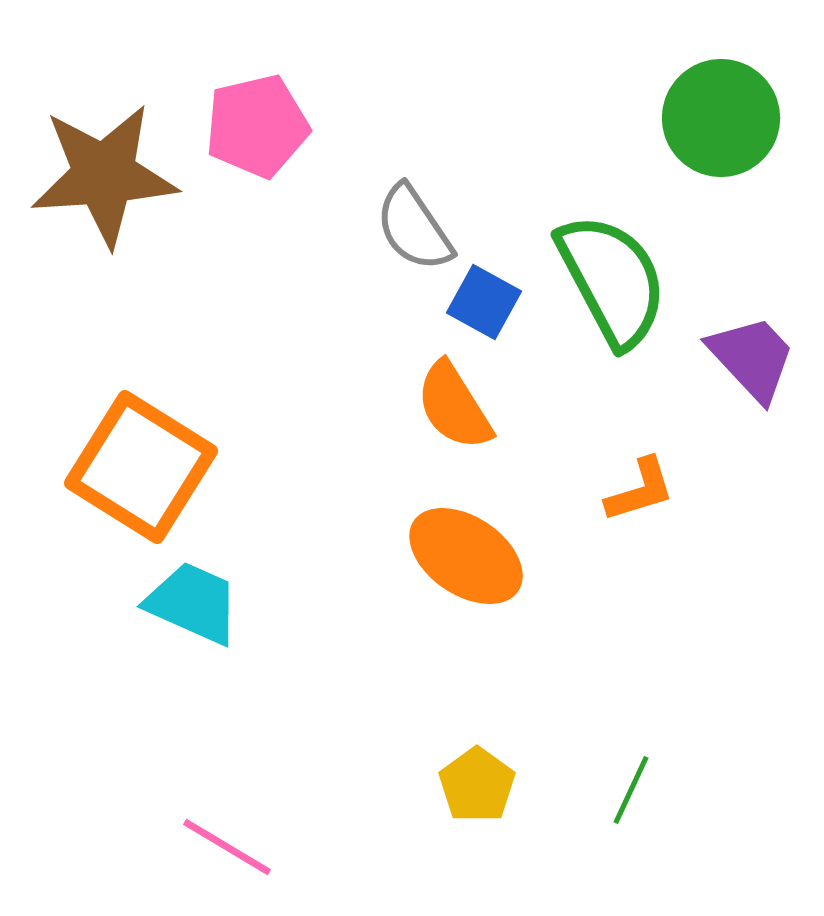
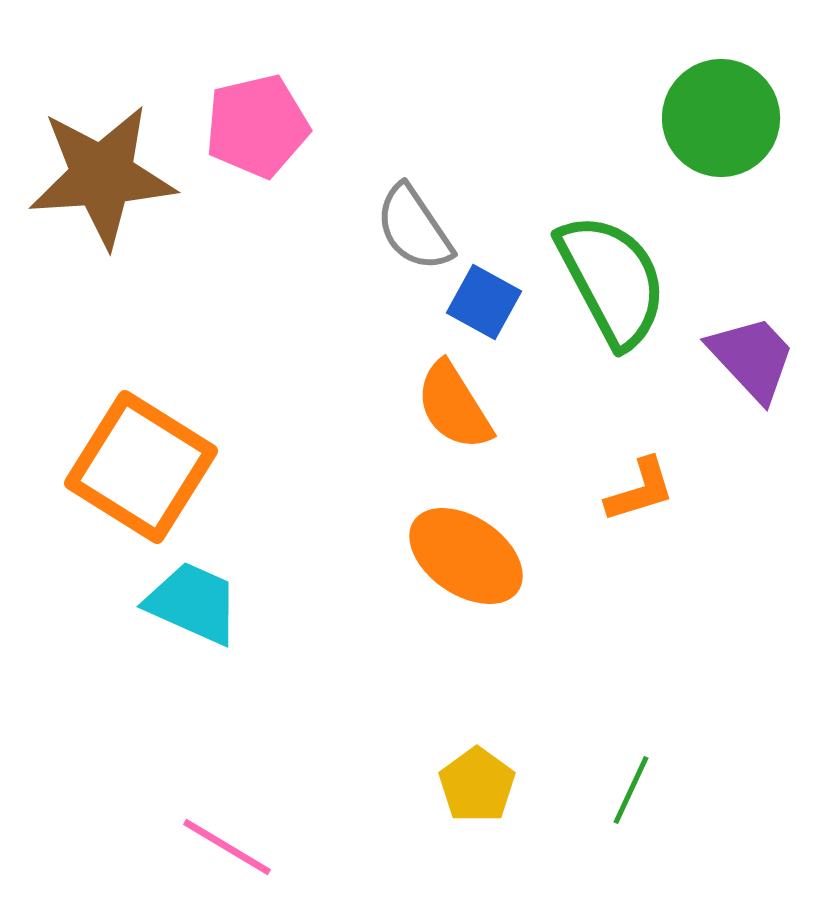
brown star: moved 2 px left, 1 px down
